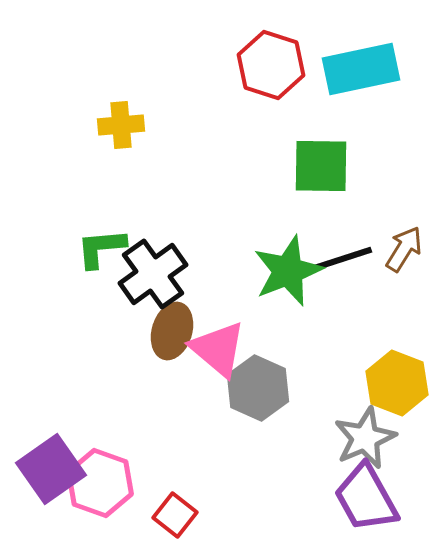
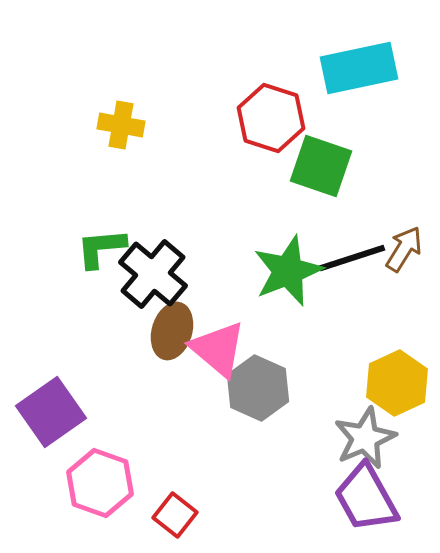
red hexagon: moved 53 px down
cyan rectangle: moved 2 px left, 1 px up
yellow cross: rotated 15 degrees clockwise
green square: rotated 18 degrees clockwise
black line: moved 13 px right, 2 px up
black cross: rotated 14 degrees counterclockwise
yellow hexagon: rotated 14 degrees clockwise
purple square: moved 57 px up
